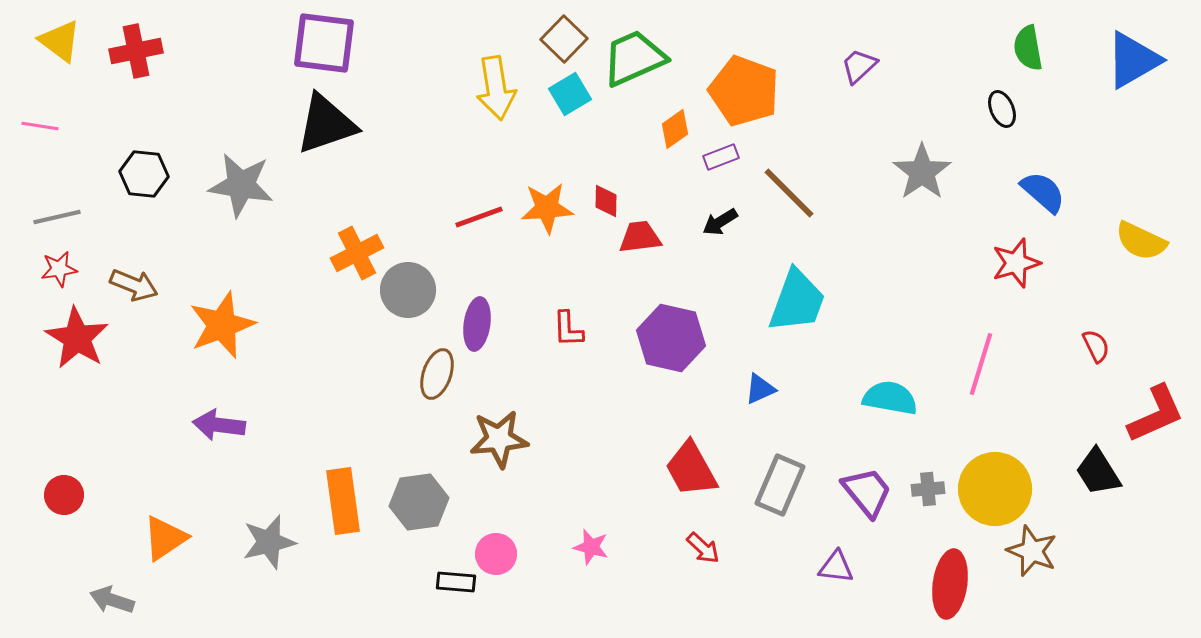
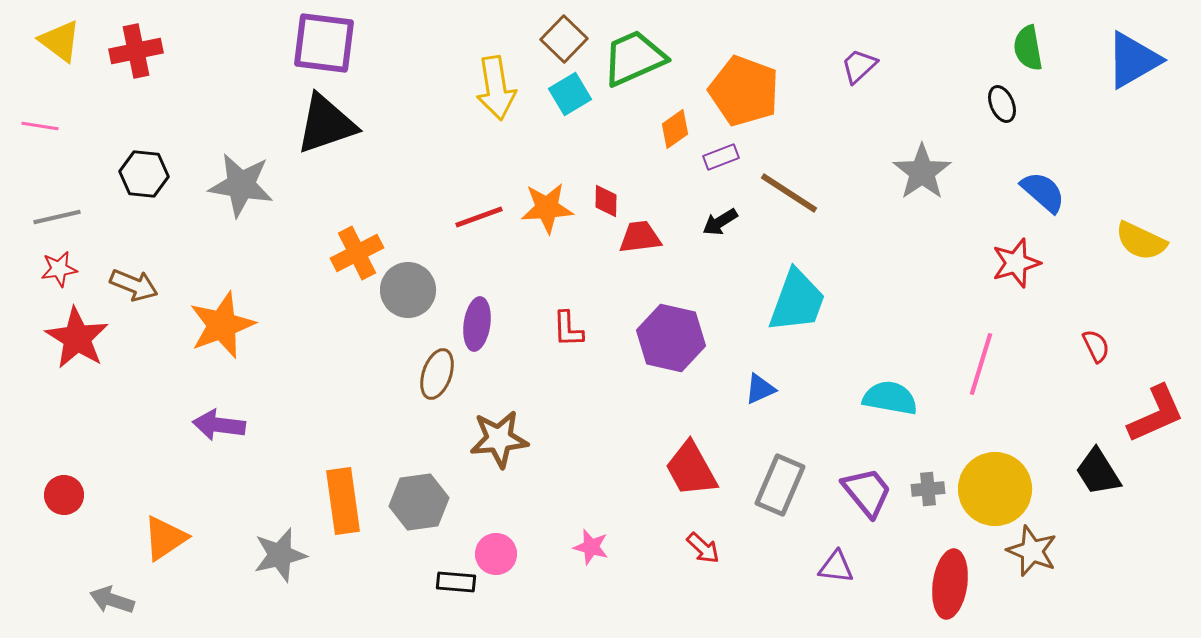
black ellipse at (1002, 109): moved 5 px up
brown line at (789, 193): rotated 12 degrees counterclockwise
gray star at (269, 542): moved 11 px right, 13 px down
